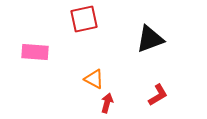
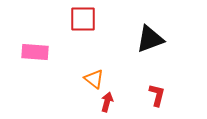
red square: moved 1 px left; rotated 12 degrees clockwise
orange triangle: rotated 10 degrees clockwise
red L-shape: moved 1 px left; rotated 45 degrees counterclockwise
red arrow: moved 1 px up
